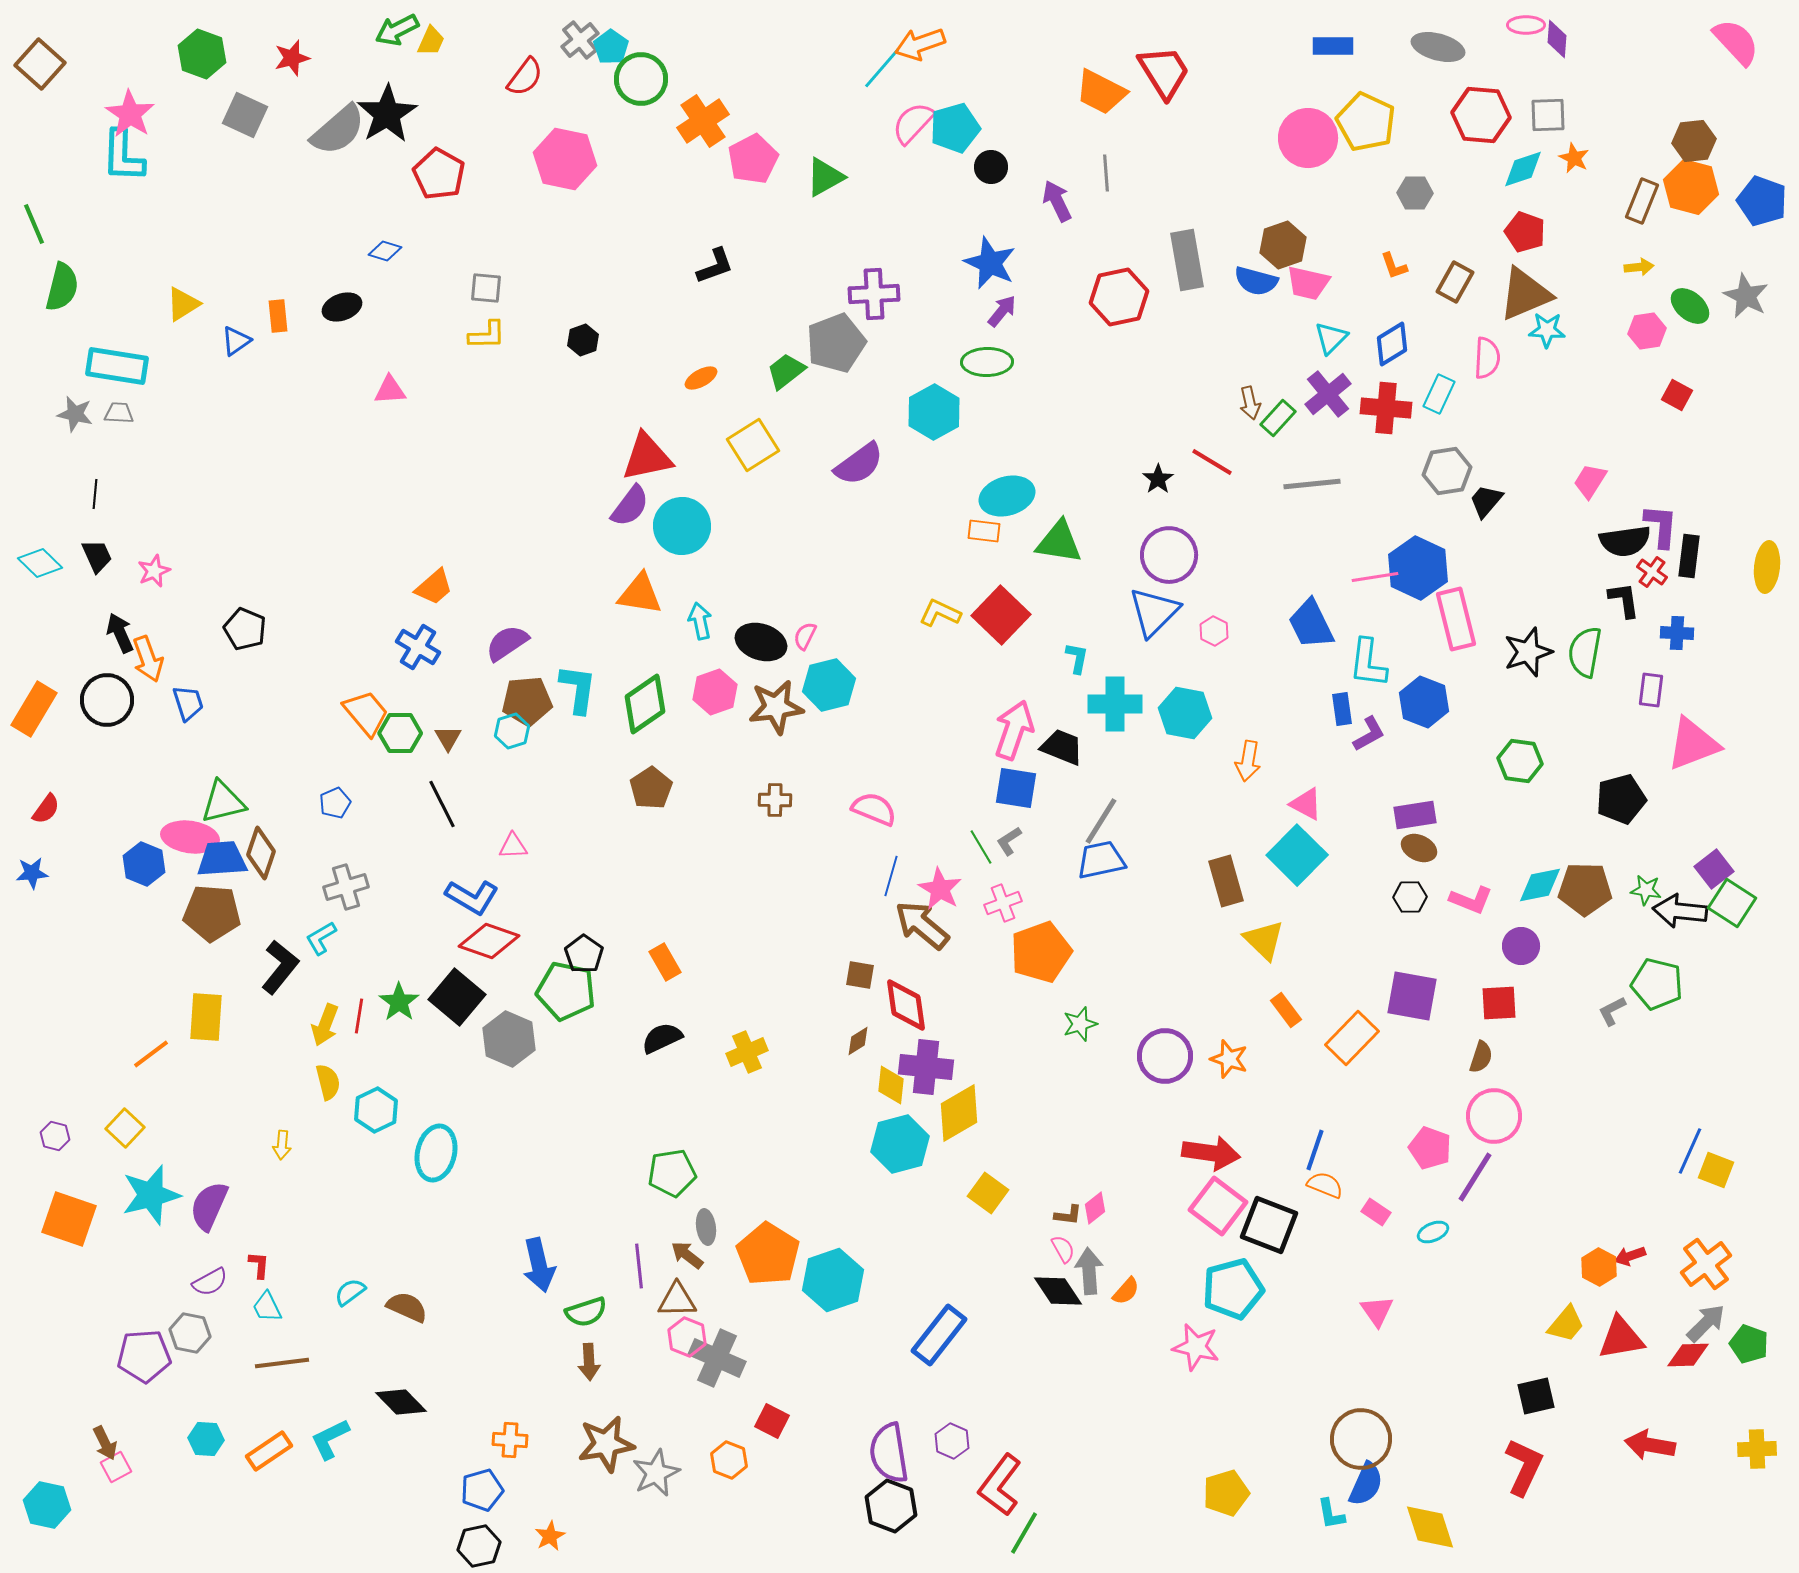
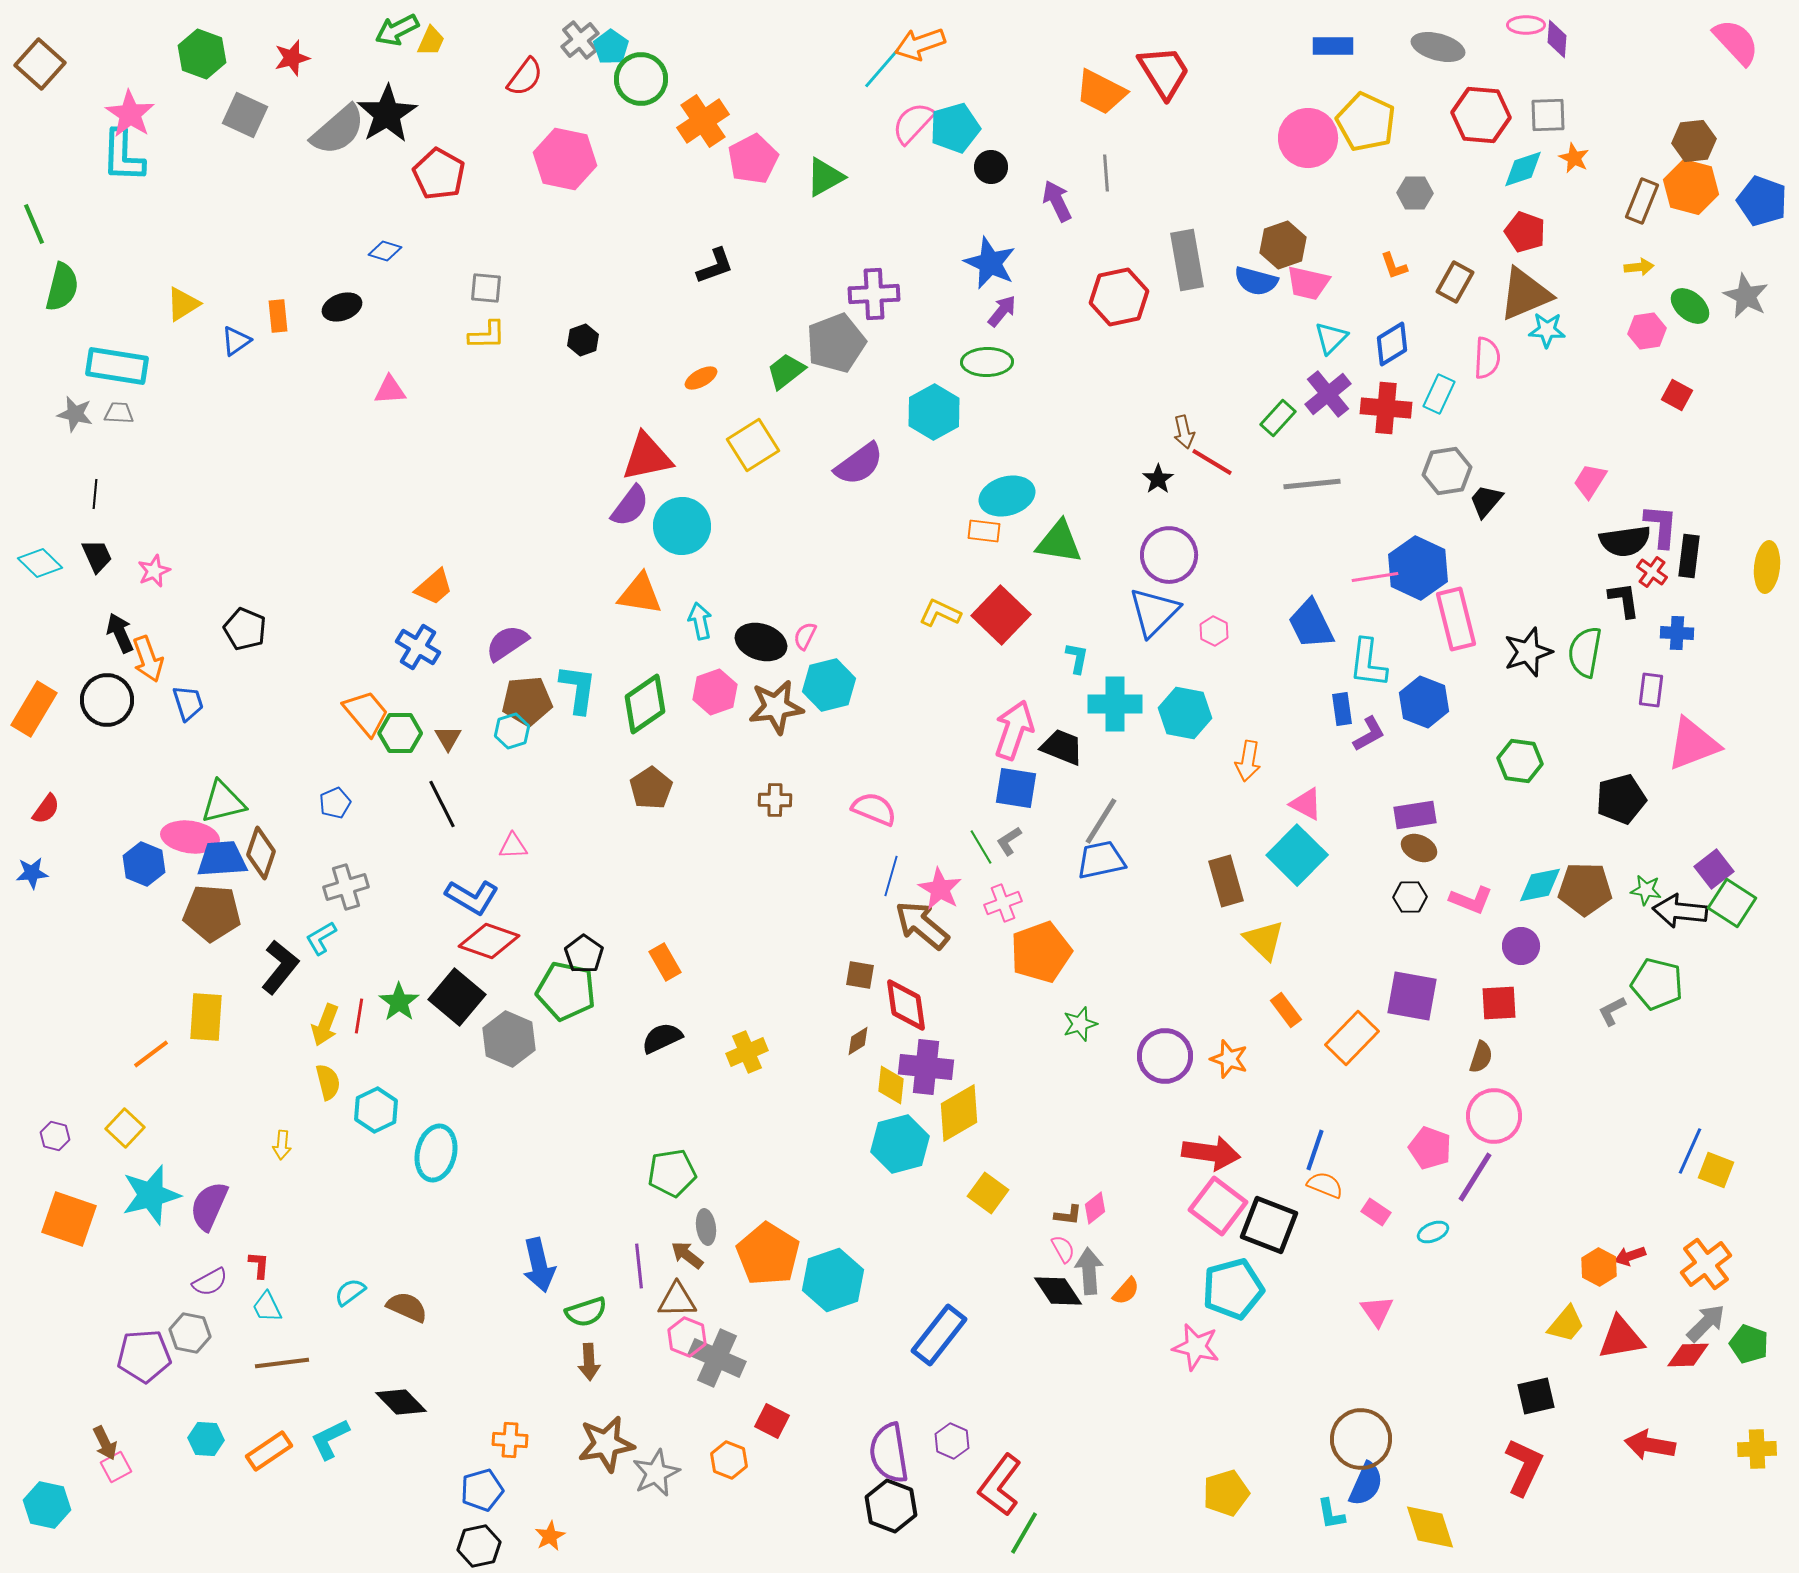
brown arrow at (1250, 403): moved 66 px left, 29 px down
